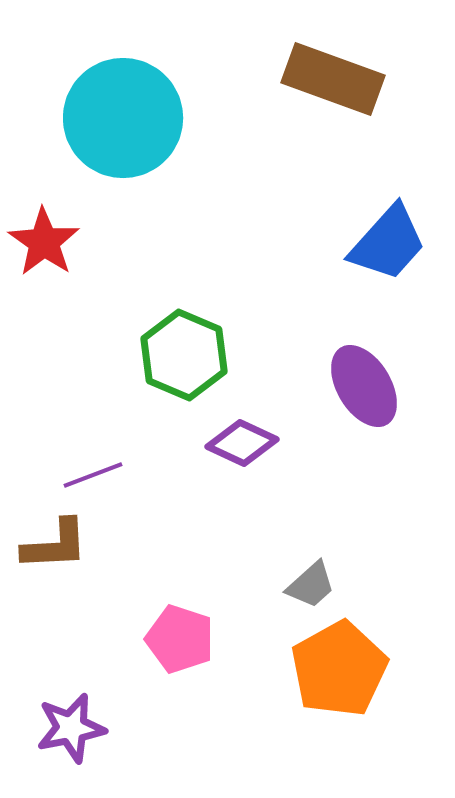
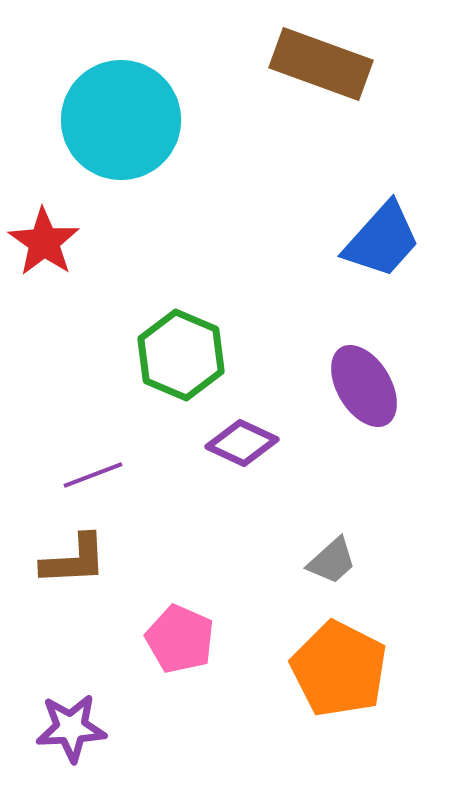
brown rectangle: moved 12 px left, 15 px up
cyan circle: moved 2 px left, 2 px down
blue trapezoid: moved 6 px left, 3 px up
green hexagon: moved 3 px left
brown L-shape: moved 19 px right, 15 px down
gray trapezoid: moved 21 px right, 24 px up
pink pentagon: rotated 6 degrees clockwise
orange pentagon: rotated 16 degrees counterclockwise
purple star: rotated 8 degrees clockwise
